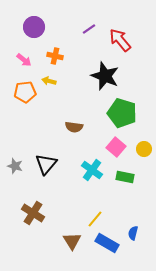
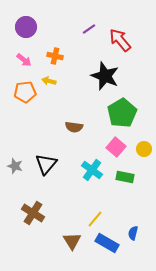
purple circle: moved 8 px left
green pentagon: rotated 24 degrees clockwise
